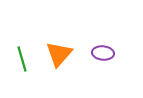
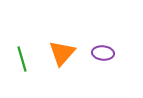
orange triangle: moved 3 px right, 1 px up
